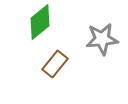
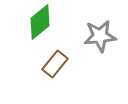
gray star: moved 2 px left, 3 px up
